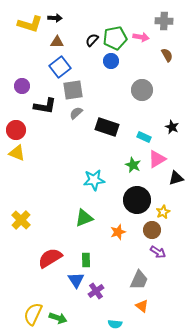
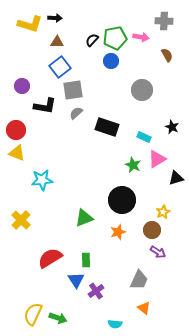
cyan star: moved 52 px left
black circle: moved 15 px left
orange triangle: moved 2 px right, 2 px down
